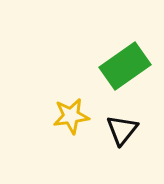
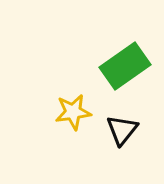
yellow star: moved 2 px right, 4 px up
